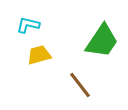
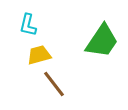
cyan L-shape: rotated 90 degrees counterclockwise
brown line: moved 26 px left, 1 px up
